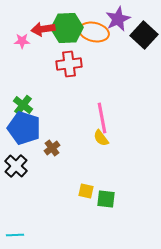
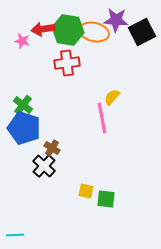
purple star: moved 2 px left, 1 px down; rotated 30 degrees clockwise
green hexagon: moved 1 px right, 2 px down; rotated 12 degrees clockwise
black square: moved 2 px left, 3 px up; rotated 20 degrees clockwise
pink star: rotated 14 degrees clockwise
red cross: moved 2 px left, 1 px up
yellow semicircle: moved 11 px right, 41 px up; rotated 78 degrees clockwise
brown cross: rotated 21 degrees counterclockwise
black cross: moved 28 px right
